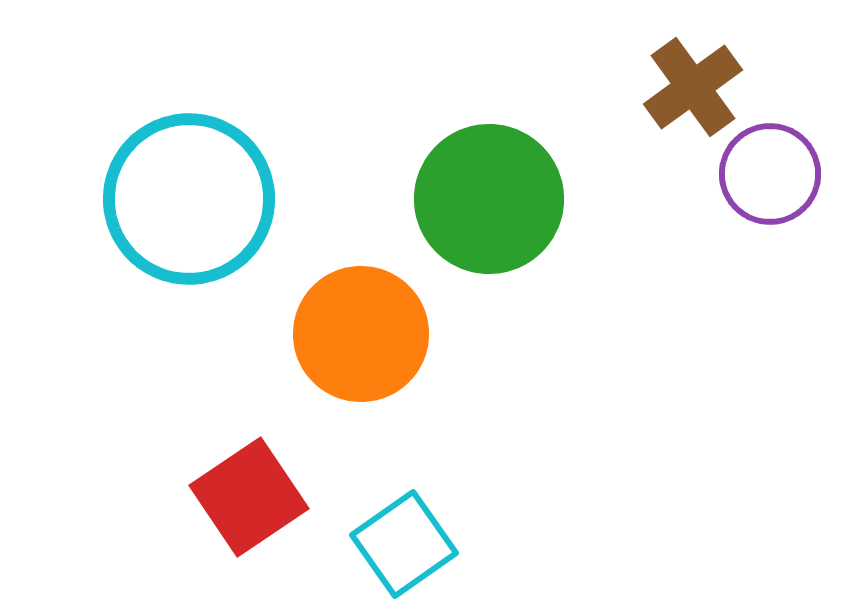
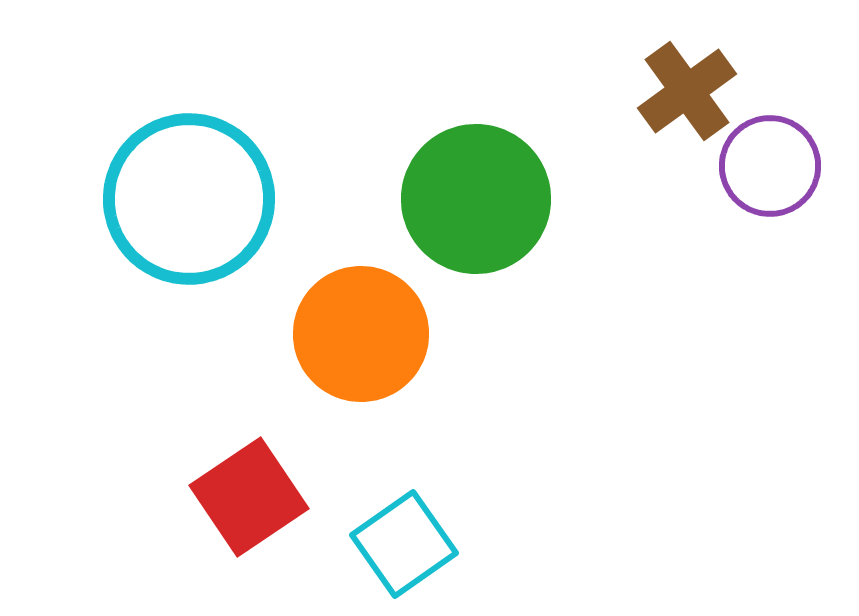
brown cross: moved 6 px left, 4 px down
purple circle: moved 8 px up
green circle: moved 13 px left
